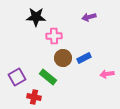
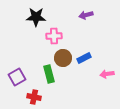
purple arrow: moved 3 px left, 2 px up
green rectangle: moved 1 px right, 3 px up; rotated 36 degrees clockwise
